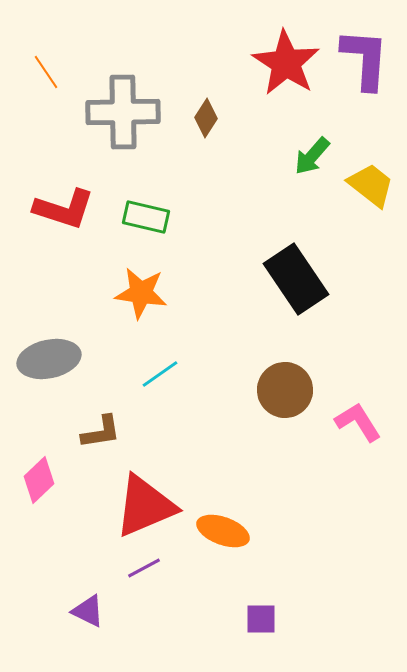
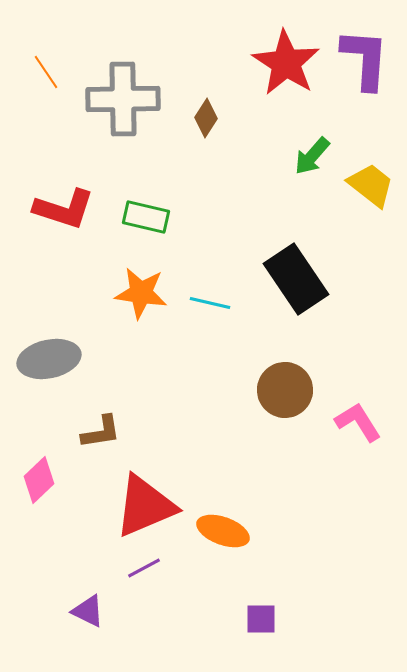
gray cross: moved 13 px up
cyan line: moved 50 px right, 71 px up; rotated 48 degrees clockwise
